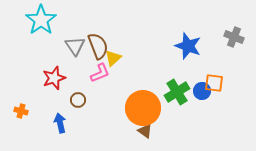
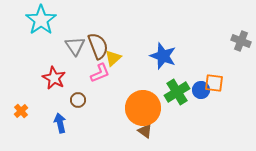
gray cross: moved 7 px right, 4 px down
blue star: moved 25 px left, 10 px down
red star: rotated 25 degrees counterclockwise
blue circle: moved 1 px left, 1 px up
orange cross: rotated 32 degrees clockwise
